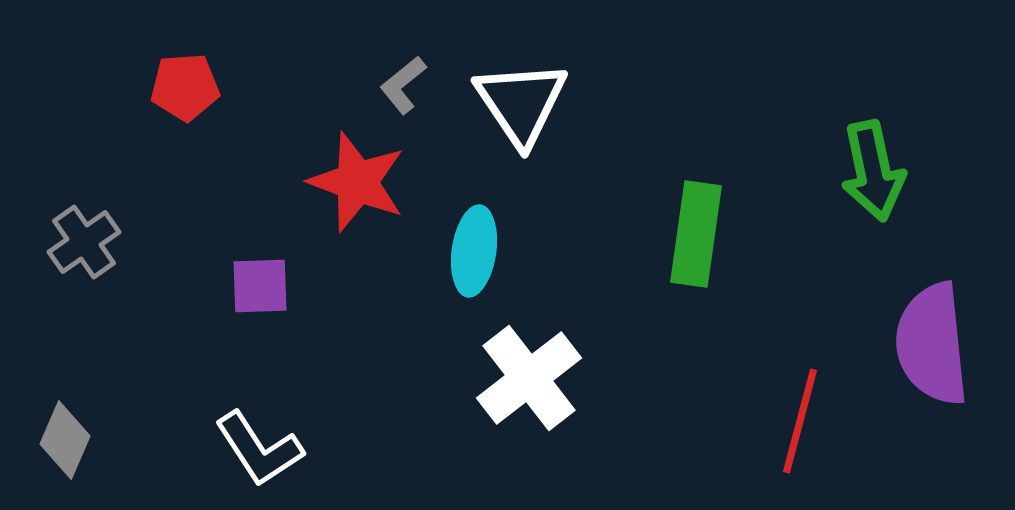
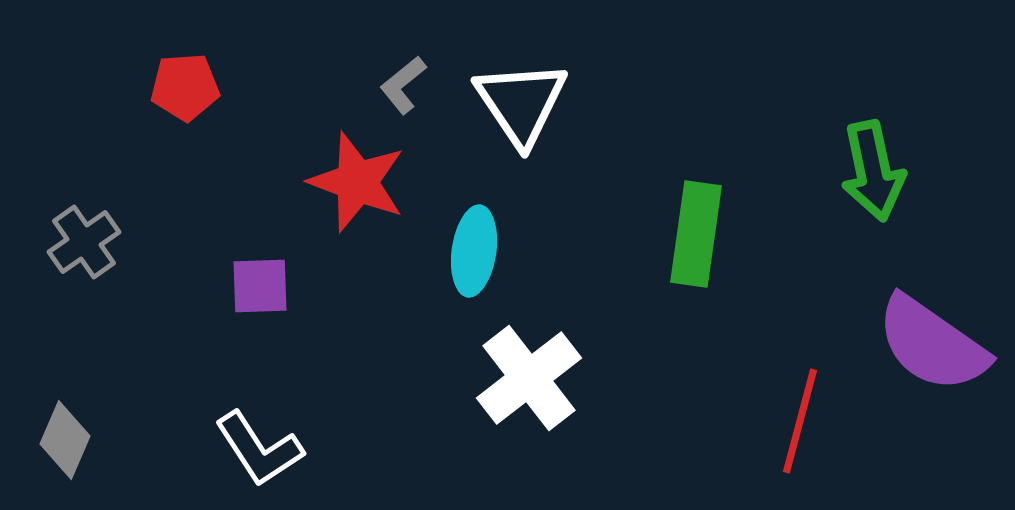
purple semicircle: rotated 49 degrees counterclockwise
